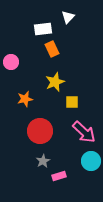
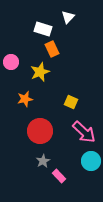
white rectangle: rotated 24 degrees clockwise
yellow star: moved 15 px left, 10 px up
yellow square: moved 1 px left; rotated 24 degrees clockwise
pink rectangle: rotated 64 degrees clockwise
